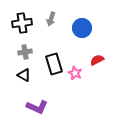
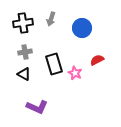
black cross: moved 1 px right
black triangle: moved 1 px up
